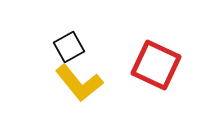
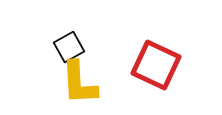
yellow L-shape: rotated 36 degrees clockwise
